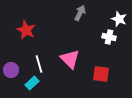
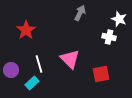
red star: rotated 12 degrees clockwise
red square: rotated 18 degrees counterclockwise
